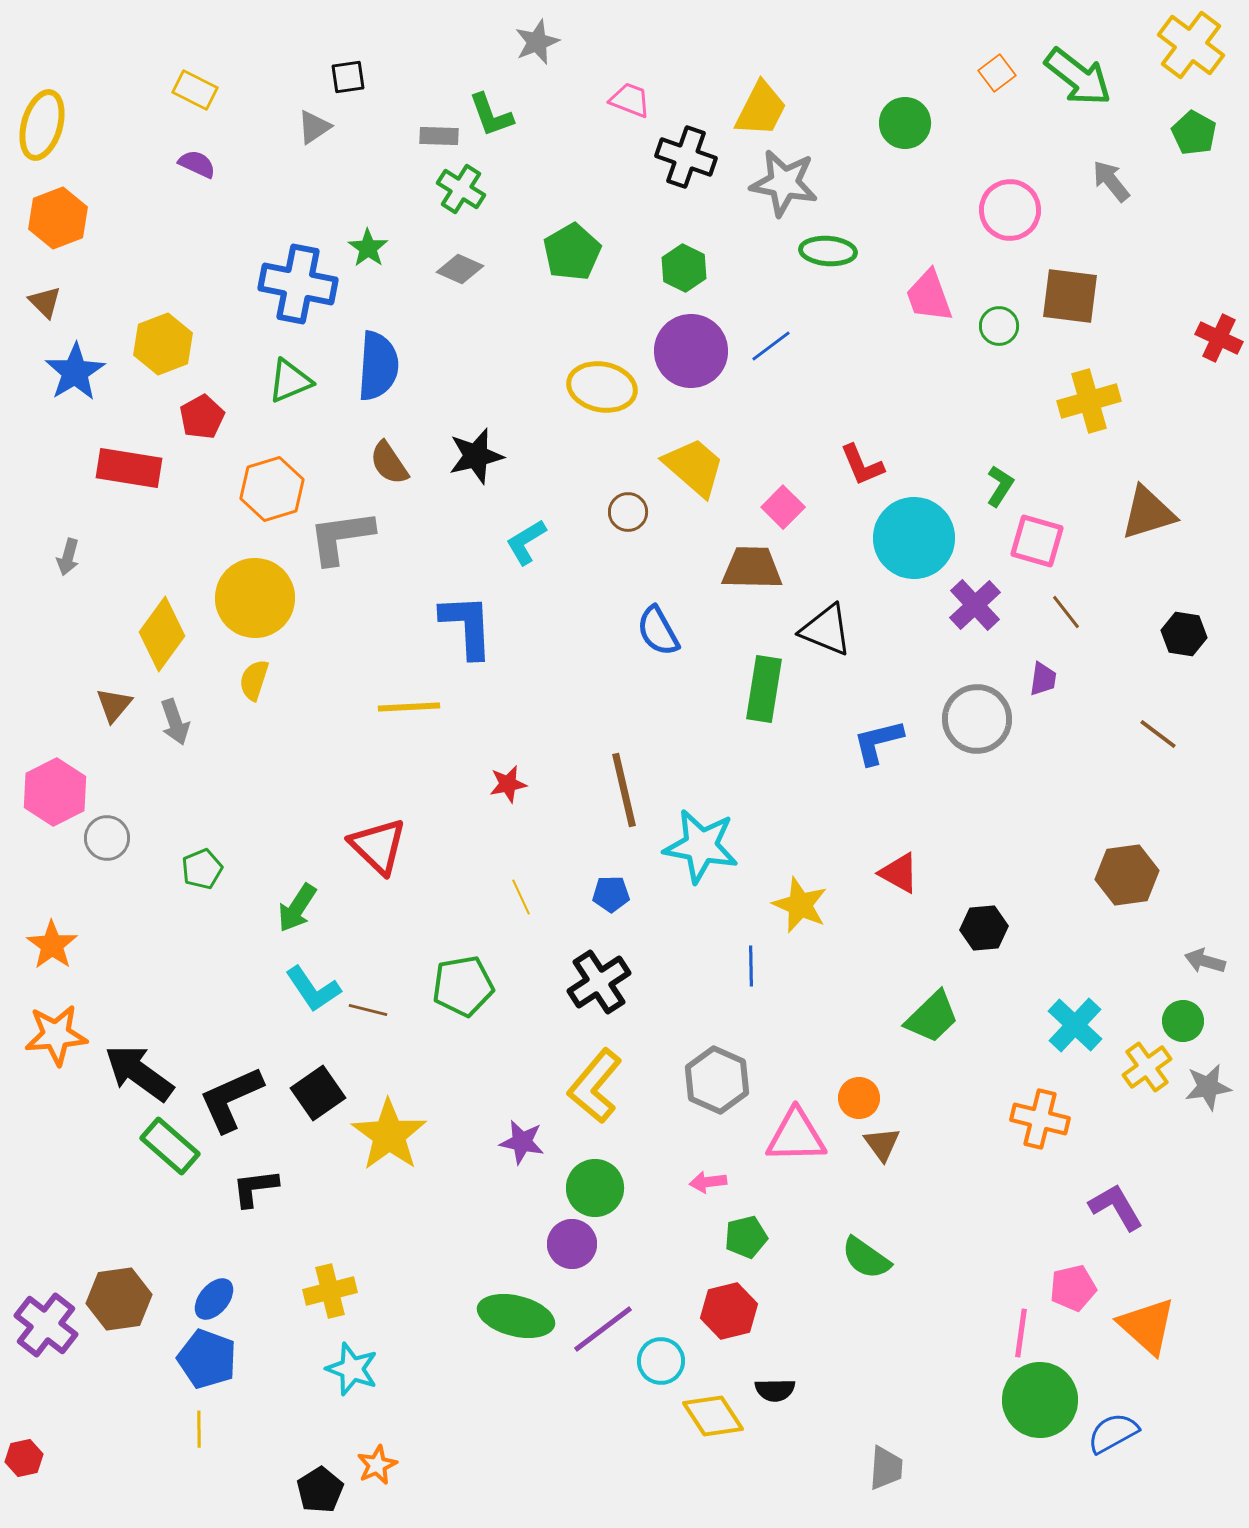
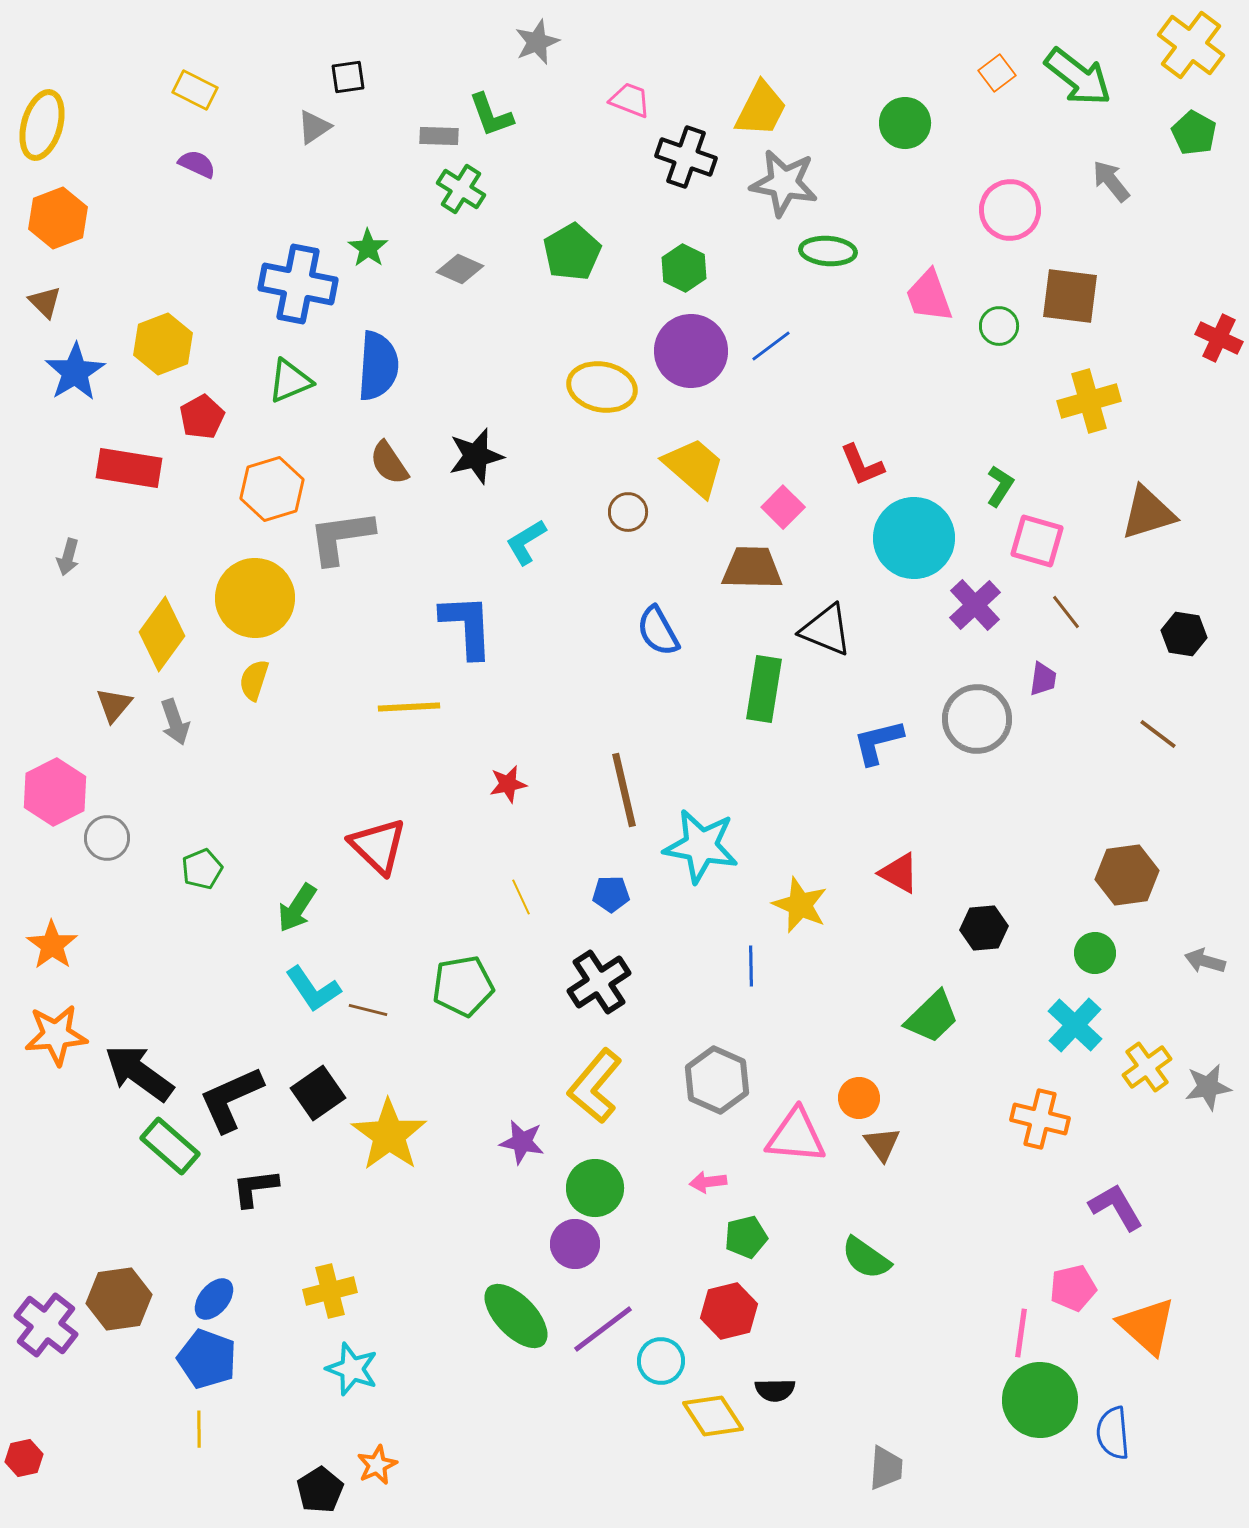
green circle at (1183, 1021): moved 88 px left, 68 px up
pink triangle at (796, 1136): rotated 6 degrees clockwise
purple circle at (572, 1244): moved 3 px right
green ellipse at (516, 1316): rotated 32 degrees clockwise
blue semicircle at (1113, 1433): rotated 66 degrees counterclockwise
